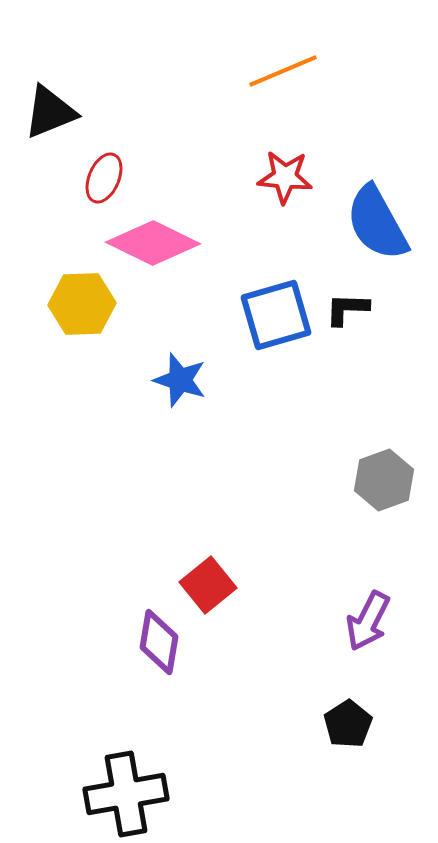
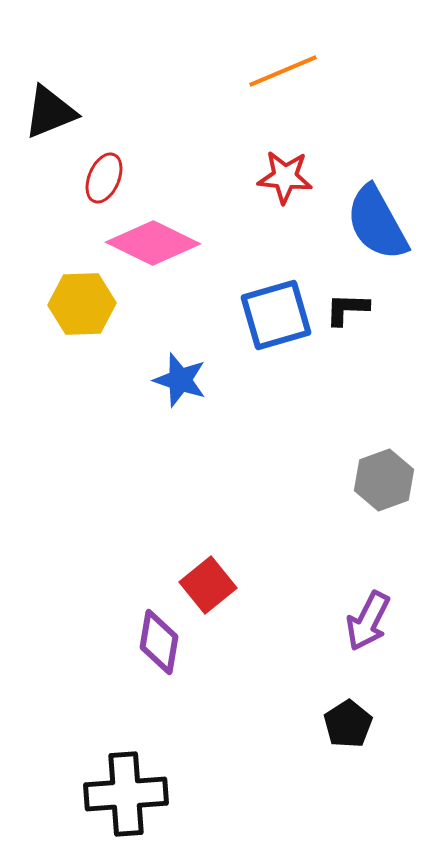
black cross: rotated 6 degrees clockwise
